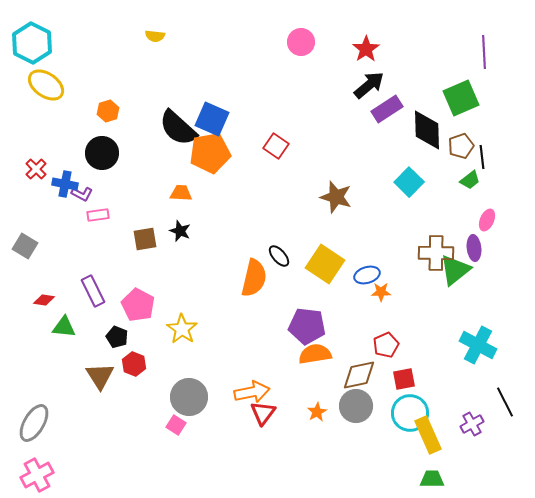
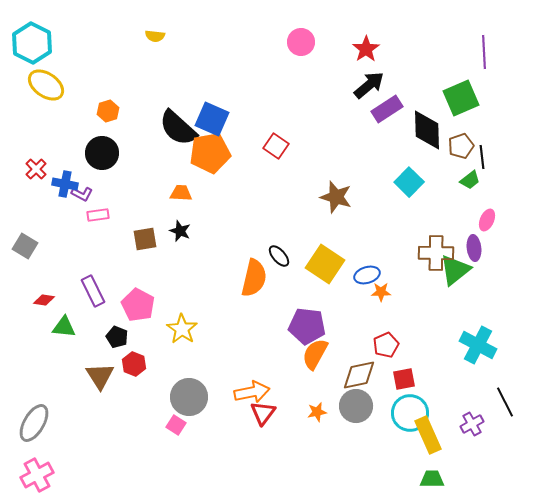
orange semicircle at (315, 354): rotated 52 degrees counterclockwise
orange star at (317, 412): rotated 18 degrees clockwise
